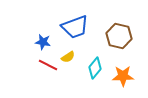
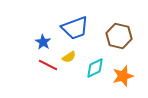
blue trapezoid: moved 1 px down
blue star: rotated 21 degrees clockwise
yellow semicircle: moved 1 px right
cyan diamond: rotated 25 degrees clockwise
orange star: rotated 15 degrees counterclockwise
